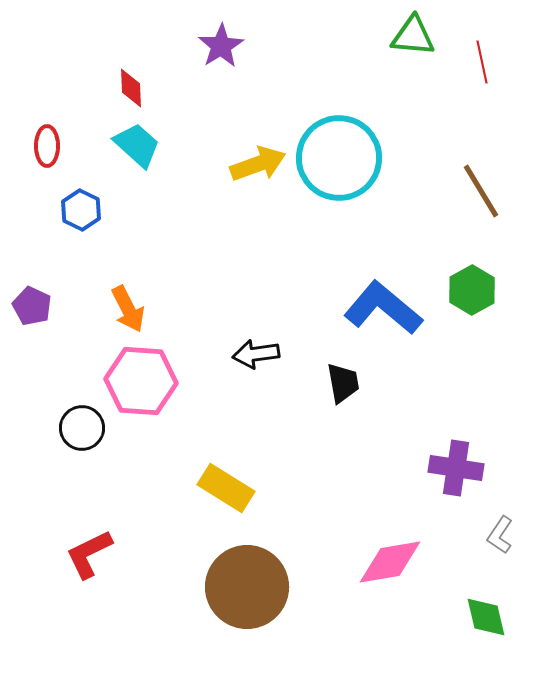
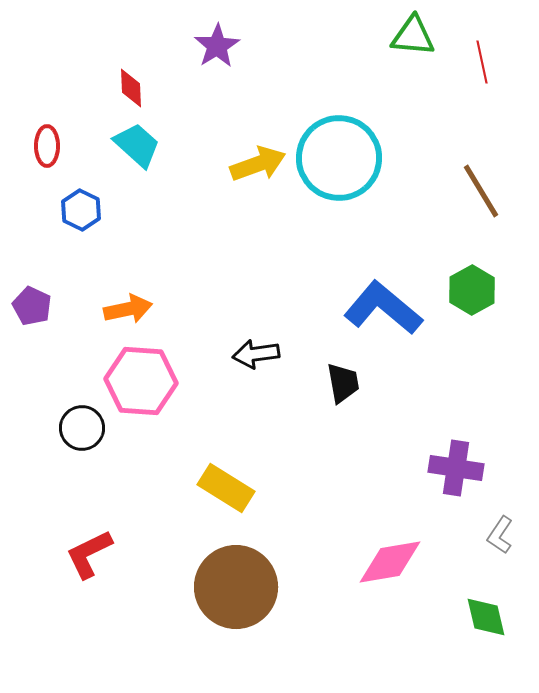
purple star: moved 4 px left
orange arrow: rotated 75 degrees counterclockwise
brown circle: moved 11 px left
